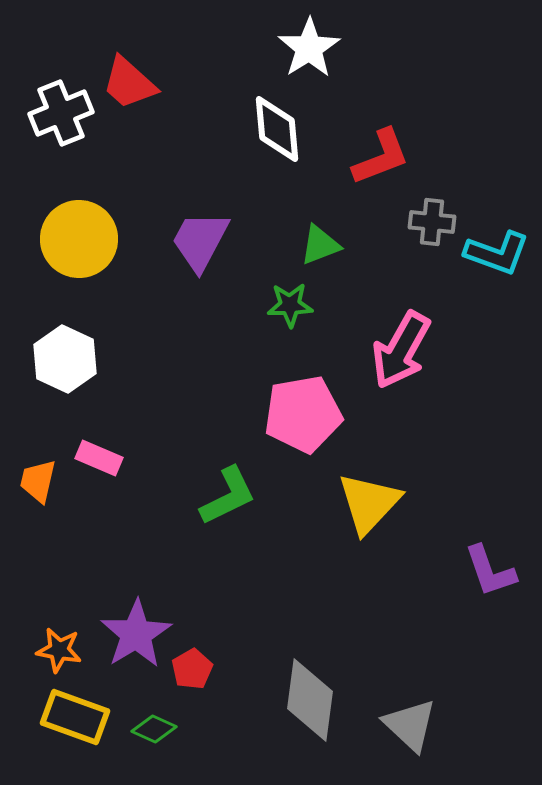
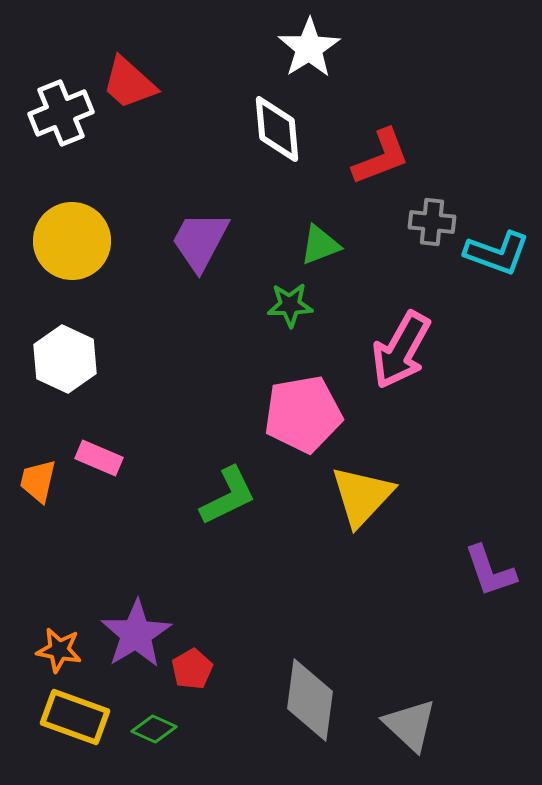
yellow circle: moved 7 px left, 2 px down
yellow triangle: moved 7 px left, 7 px up
